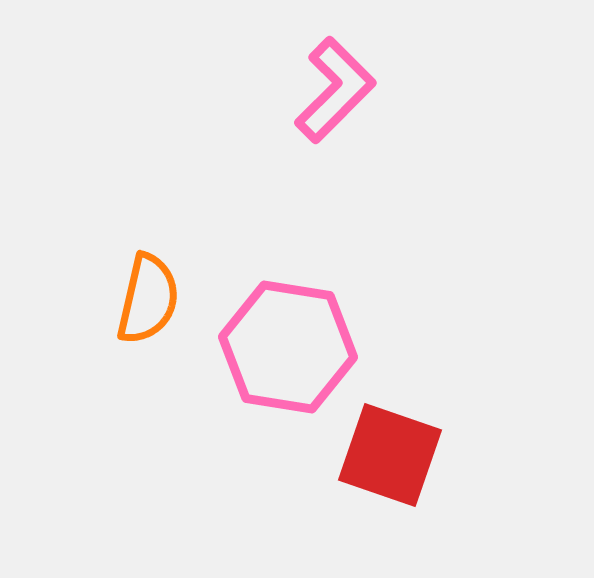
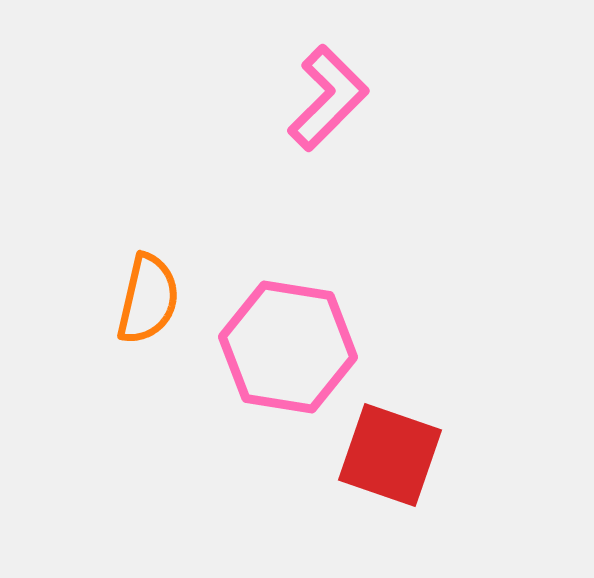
pink L-shape: moved 7 px left, 8 px down
